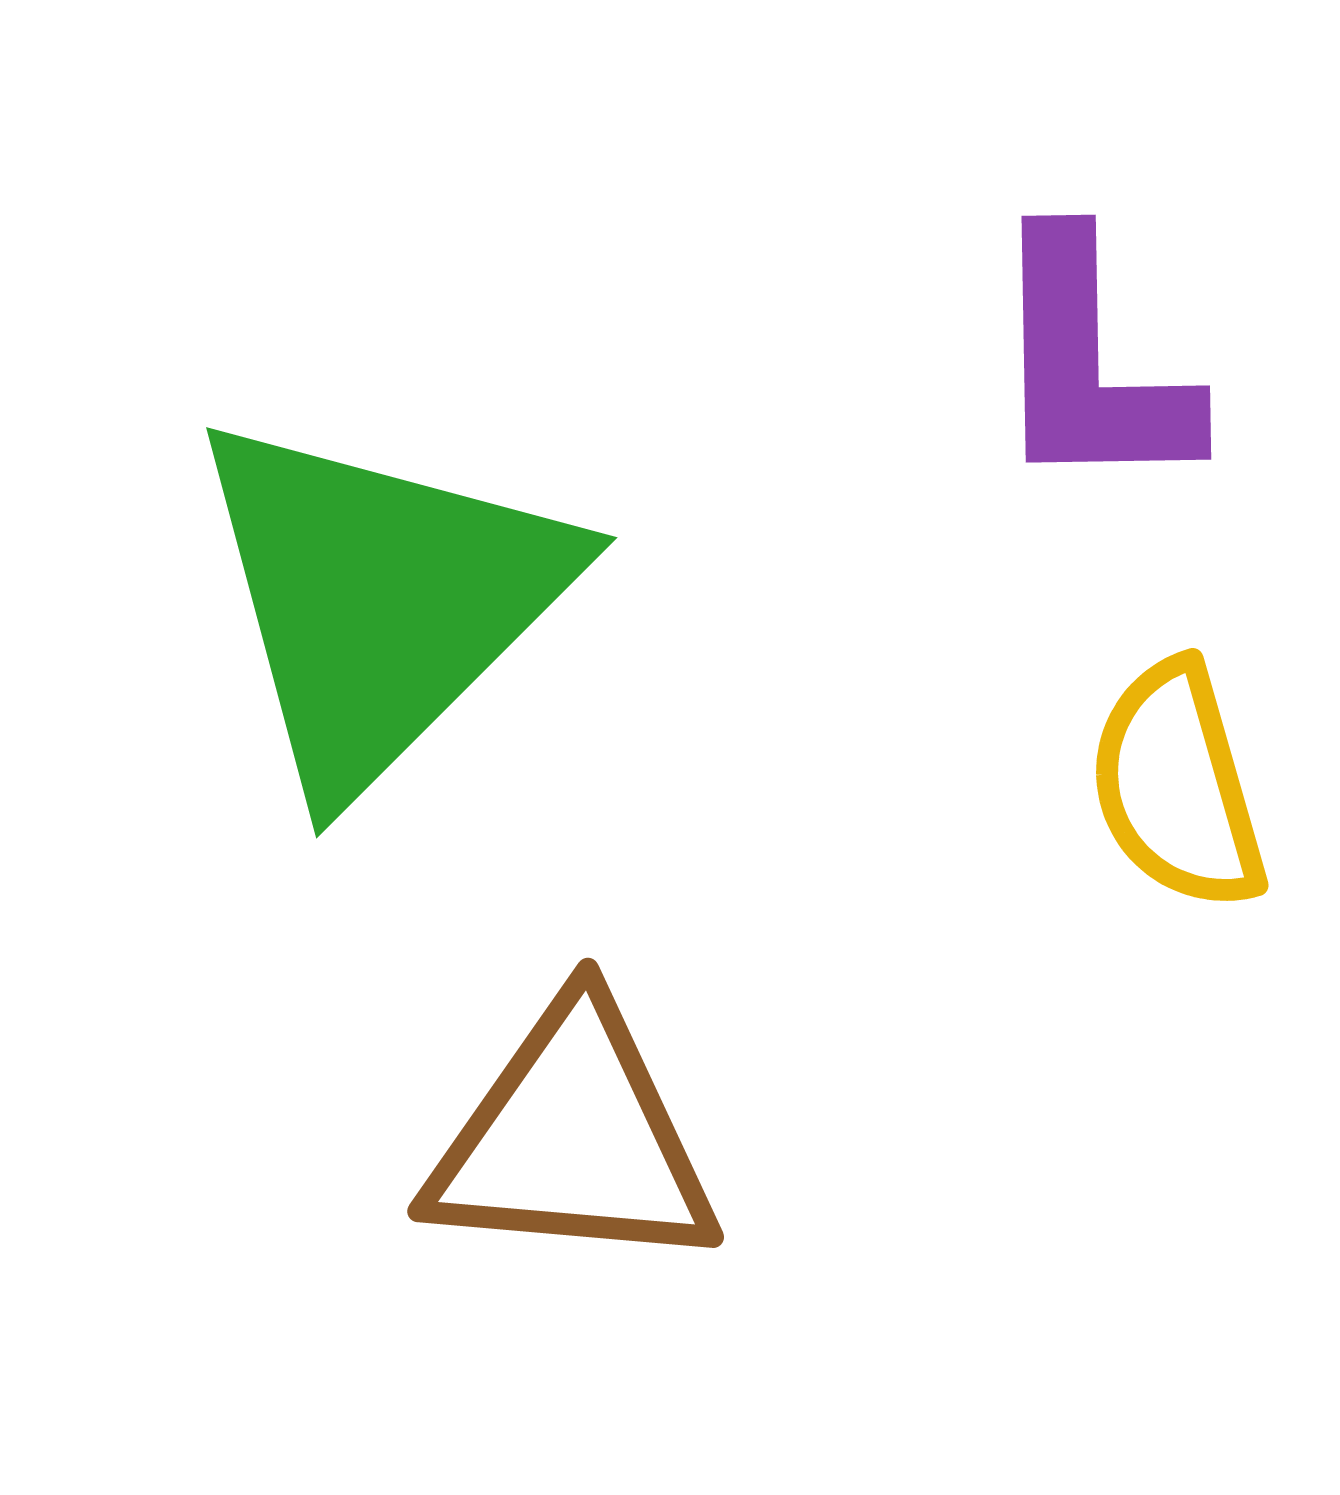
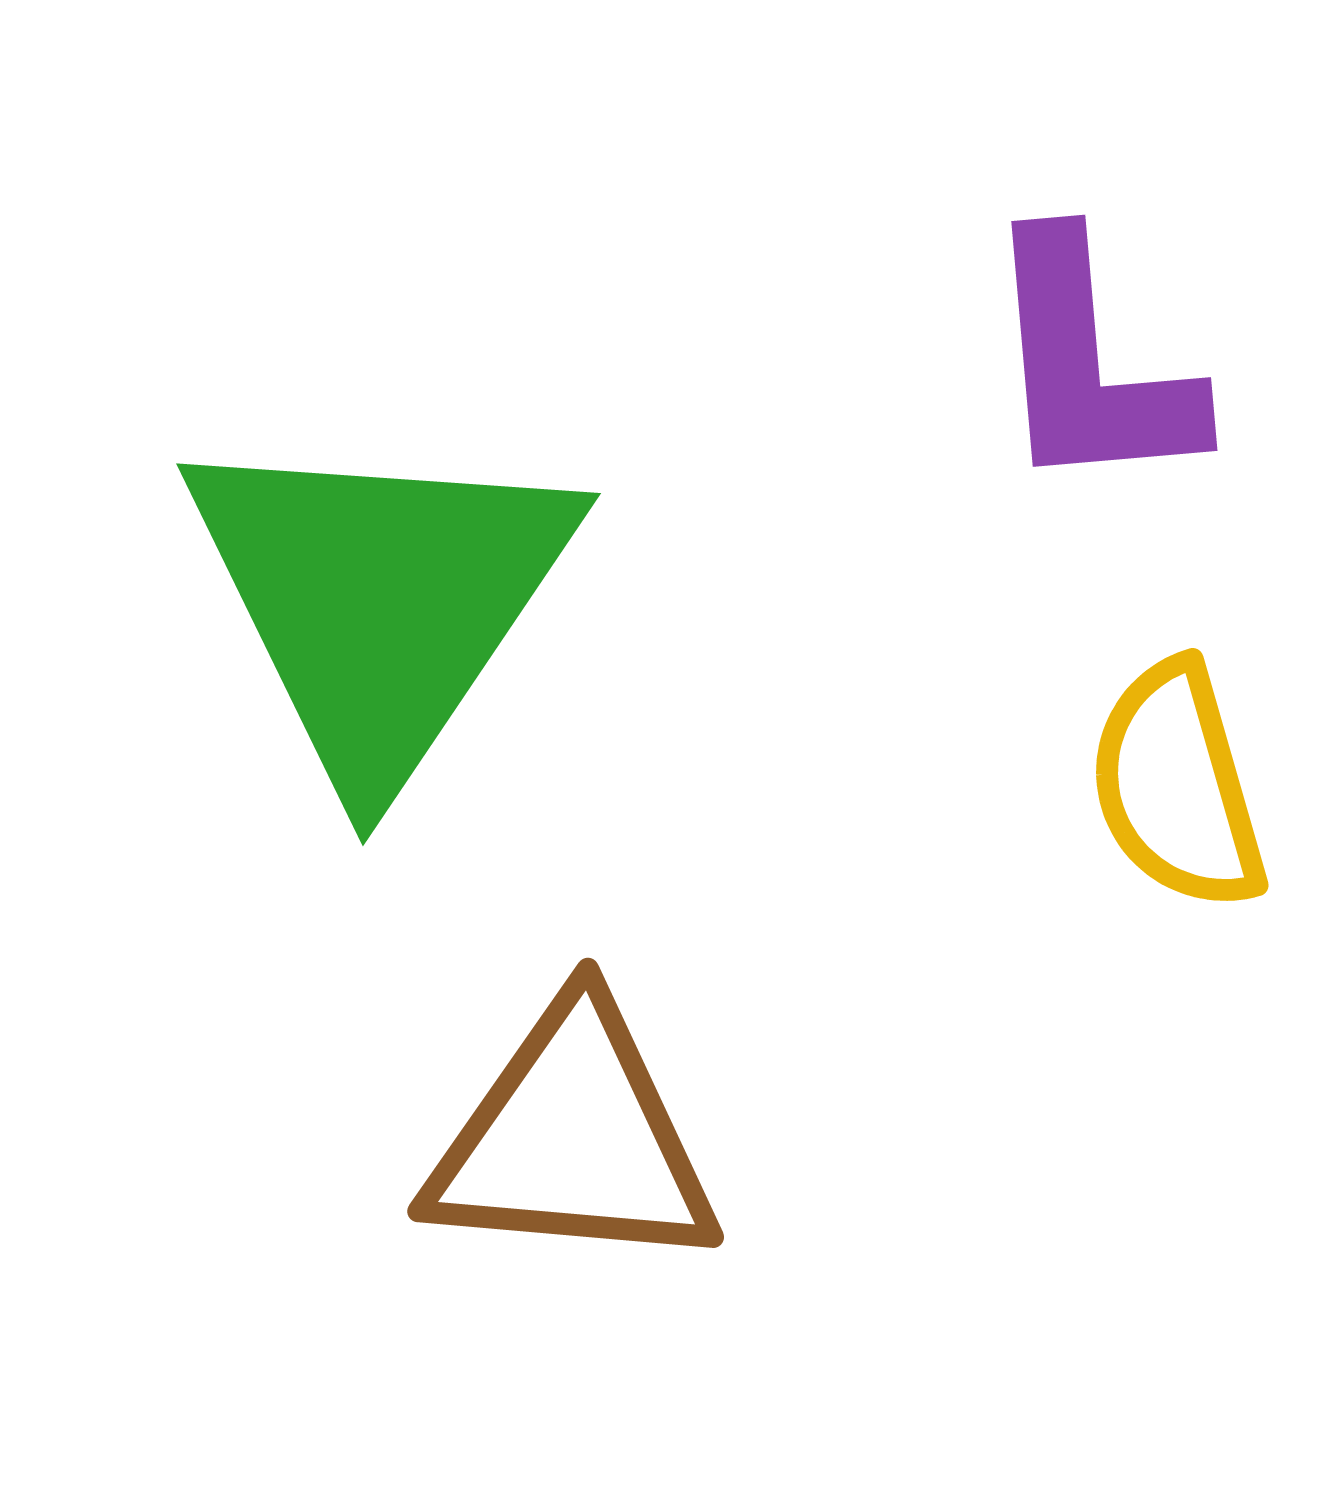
purple L-shape: rotated 4 degrees counterclockwise
green triangle: rotated 11 degrees counterclockwise
